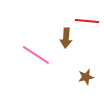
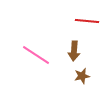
brown arrow: moved 8 px right, 13 px down
brown star: moved 4 px left, 1 px up
